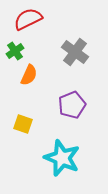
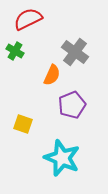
green cross: rotated 24 degrees counterclockwise
orange semicircle: moved 23 px right
